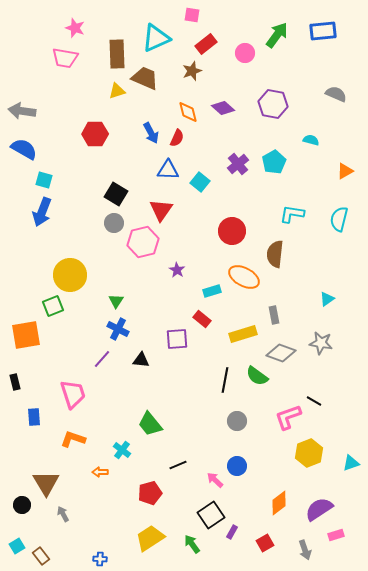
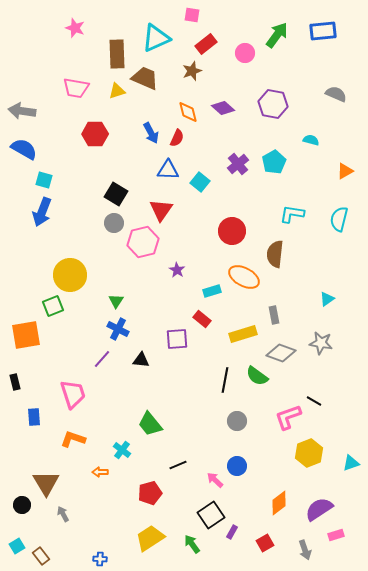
pink trapezoid at (65, 58): moved 11 px right, 30 px down
